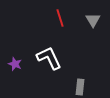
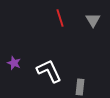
white L-shape: moved 13 px down
purple star: moved 1 px left, 1 px up
